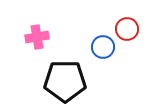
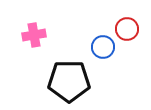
pink cross: moved 3 px left, 2 px up
black pentagon: moved 4 px right
